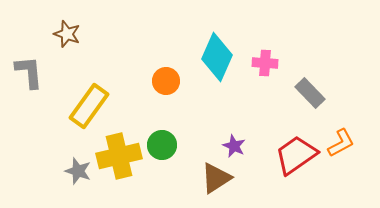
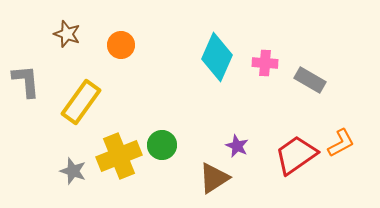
gray L-shape: moved 3 px left, 9 px down
orange circle: moved 45 px left, 36 px up
gray rectangle: moved 13 px up; rotated 16 degrees counterclockwise
yellow rectangle: moved 8 px left, 4 px up
purple star: moved 3 px right
yellow cross: rotated 9 degrees counterclockwise
gray star: moved 5 px left
brown triangle: moved 2 px left
